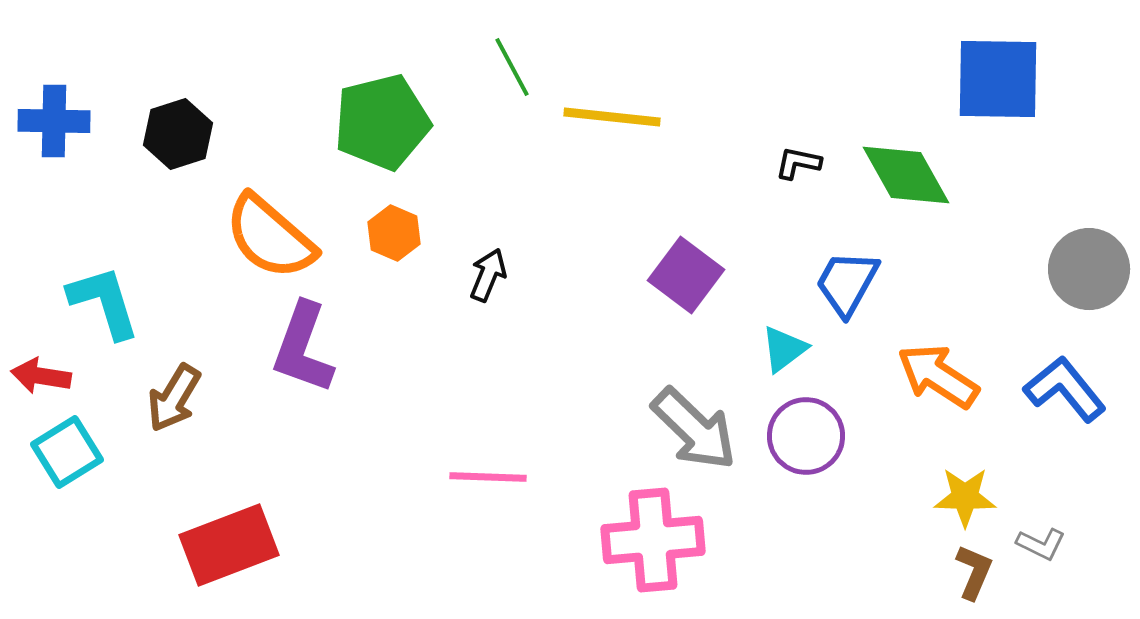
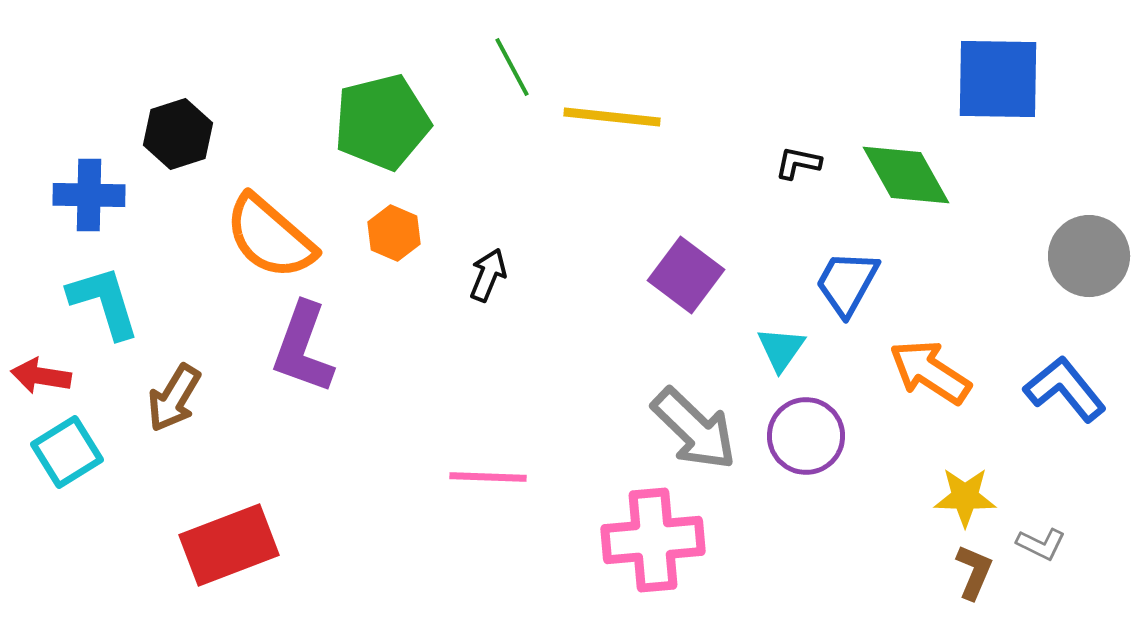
blue cross: moved 35 px right, 74 px down
gray circle: moved 13 px up
cyan triangle: moved 3 px left; rotated 18 degrees counterclockwise
orange arrow: moved 8 px left, 4 px up
